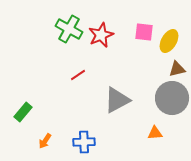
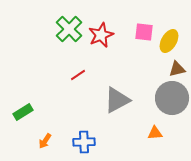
green cross: rotated 16 degrees clockwise
green rectangle: rotated 18 degrees clockwise
